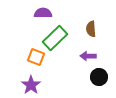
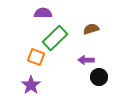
brown semicircle: rotated 77 degrees clockwise
purple arrow: moved 2 px left, 4 px down
